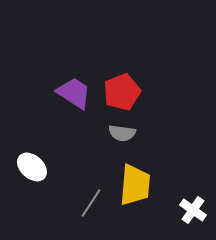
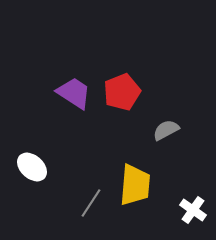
gray semicircle: moved 44 px right, 3 px up; rotated 144 degrees clockwise
